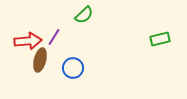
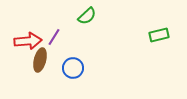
green semicircle: moved 3 px right, 1 px down
green rectangle: moved 1 px left, 4 px up
